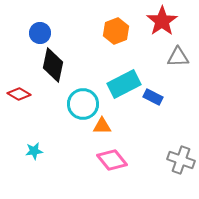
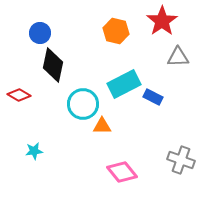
orange hexagon: rotated 25 degrees counterclockwise
red diamond: moved 1 px down
pink diamond: moved 10 px right, 12 px down
